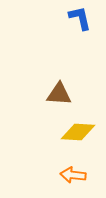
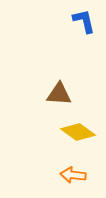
blue L-shape: moved 4 px right, 3 px down
yellow diamond: rotated 32 degrees clockwise
